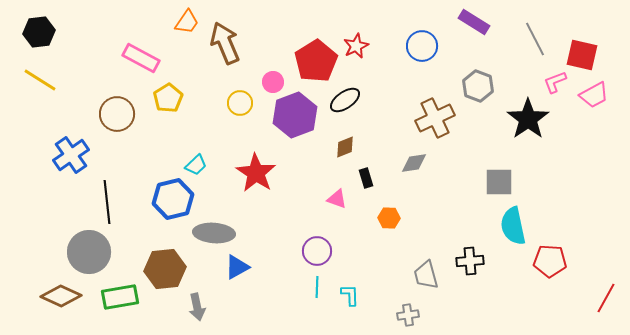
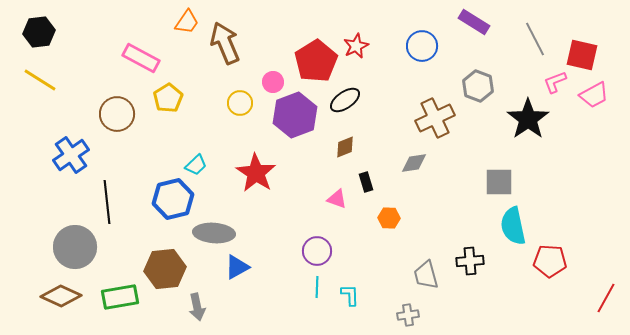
black rectangle at (366, 178): moved 4 px down
gray circle at (89, 252): moved 14 px left, 5 px up
